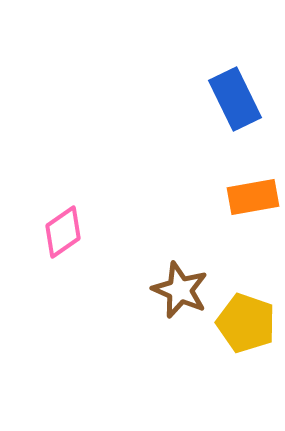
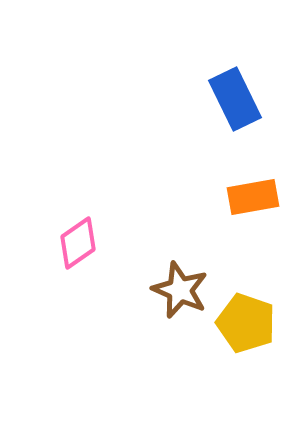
pink diamond: moved 15 px right, 11 px down
